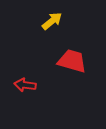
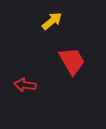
red trapezoid: rotated 44 degrees clockwise
